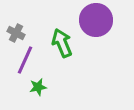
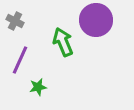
gray cross: moved 1 px left, 12 px up
green arrow: moved 1 px right, 1 px up
purple line: moved 5 px left
